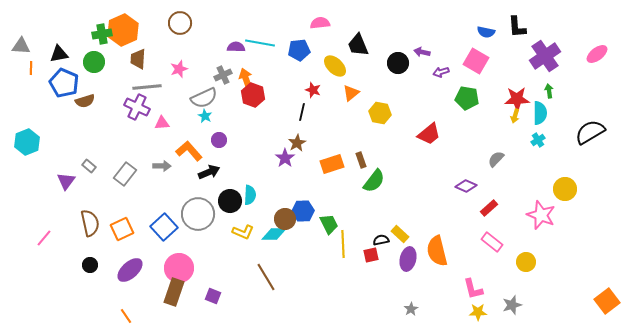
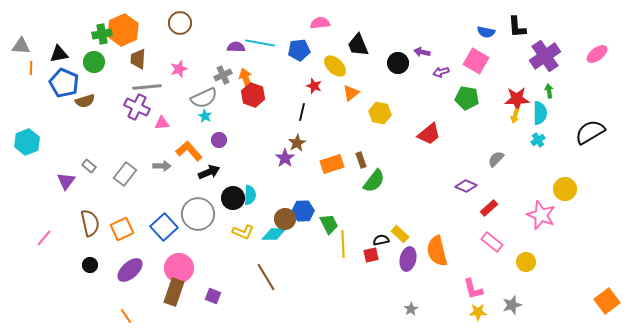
red star at (313, 90): moved 1 px right, 4 px up
black circle at (230, 201): moved 3 px right, 3 px up
